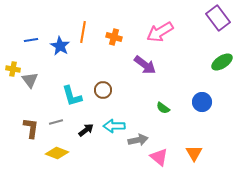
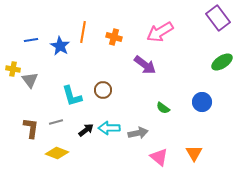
cyan arrow: moved 5 px left, 2 px down
gray arrow: moved 7 px up
